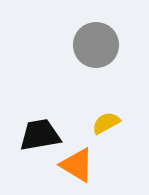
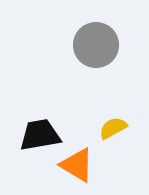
yellow semicircle: moved 7 px right, 5 px down
